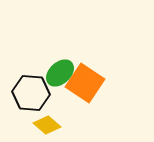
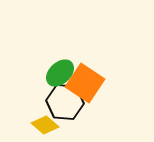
black hexagon: moved 34 px right, 9 px down
yellow diamond: moved 2 px left
